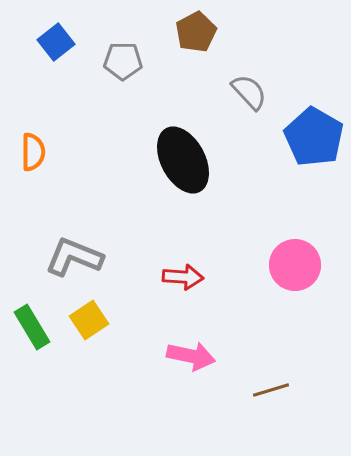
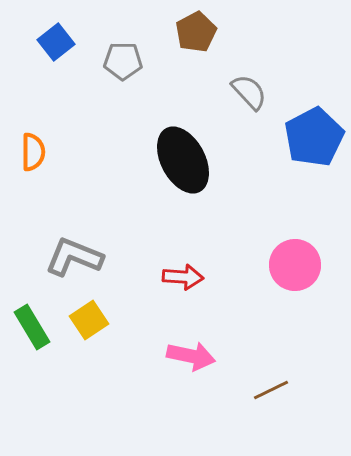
blue pentagon: rotated 14 degrees clockwise
brown line: rotated 9 degrees counterclockwise
